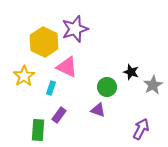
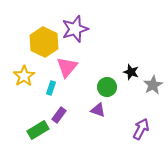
pink triangle: rotated 45 degrees clockwise
green rectangle: rotated 55 degrees clockwise
